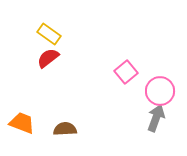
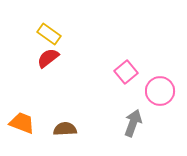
gray arrow: moved 23 px left, 5 px down
